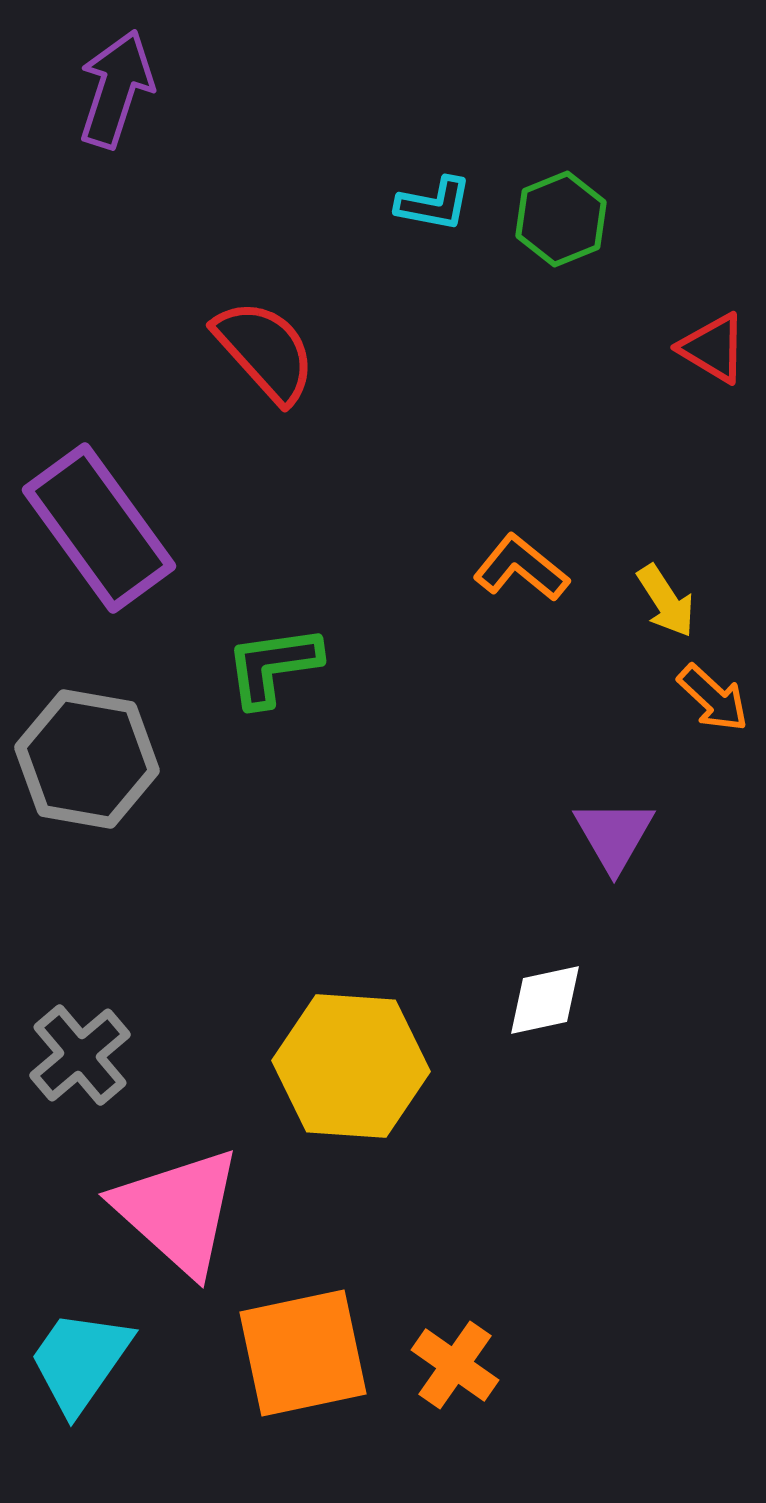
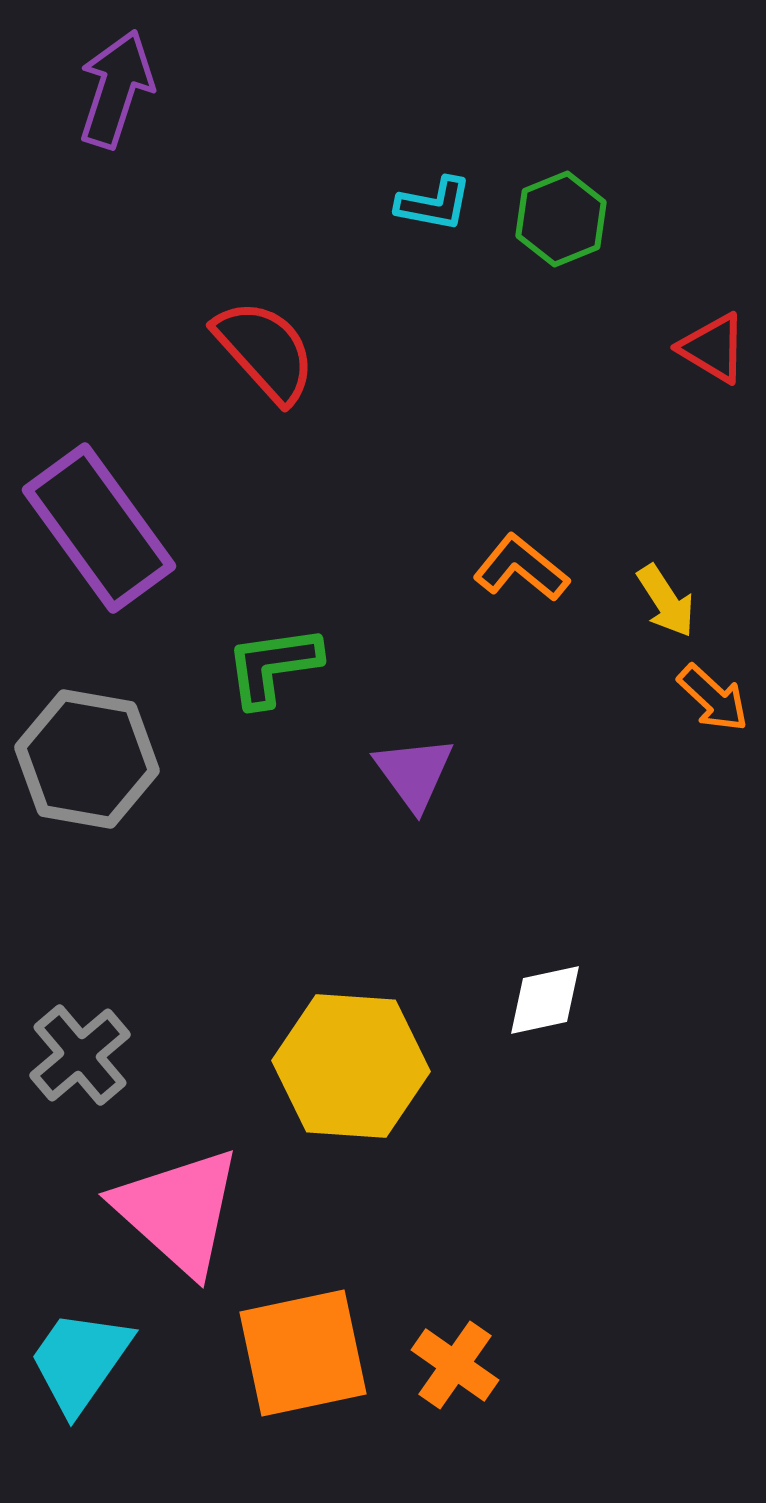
purple triangle: moved 200 px left, 62 px up; rotated 6 degrees counterclockwise
